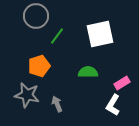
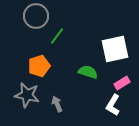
white square: moved 15 px right, 15 px down
green semicircle: rotated 18 degrees clockwise
